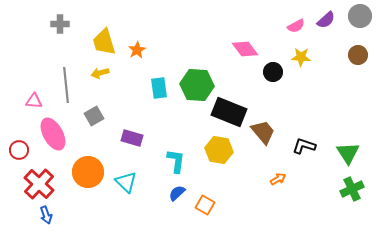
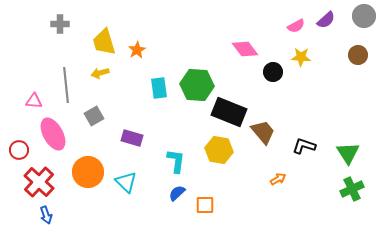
gray circle: moved 4 px right
red cross: moved 2 px up
orange square: rotated 30 degrees counterclockwise
